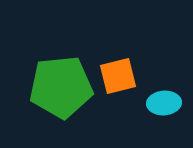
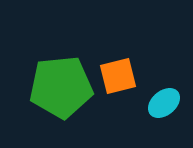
cyan ellipse: rotated 36 degrees counterclockwise
